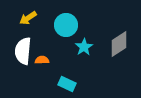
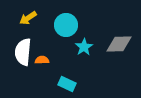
gray diamond: rotated 32 degrees clockwise
white semicircle: moved 1 px down
